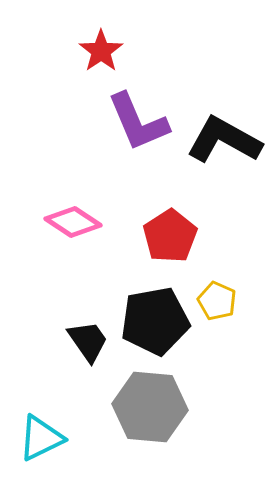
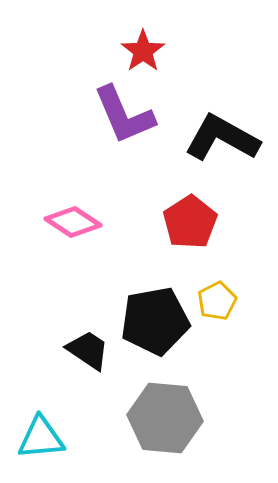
red star: moved 42 px right
purple L-shape: moved 14 px left, 7 px up
black L-shape: moved 2 px left, 2 px up
red pentagon: moved 20 px right, 14 px up
yellow pentagon: rotated 21 degrees clockwise
black trapezoid: moved 9 px down; rotated 21 degrees counterclockwise
gray hexagon: moved 15 px right, 11 px down
cyan triangle: rotated 21 degrees clockwise
